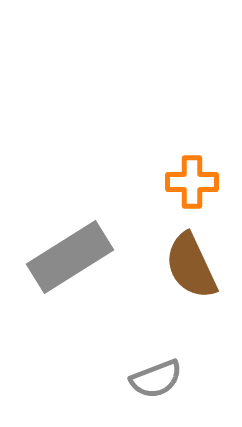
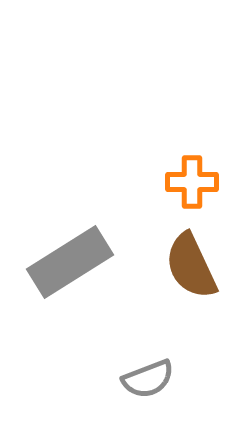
gray rectangle: moved 5 px down
gray semicircle: moved 8 px left
